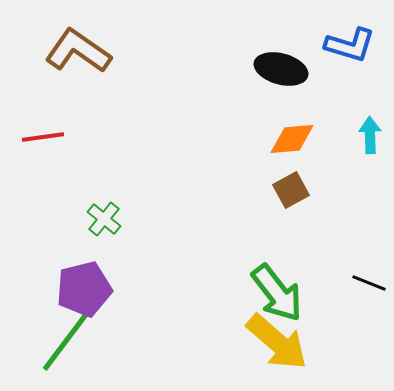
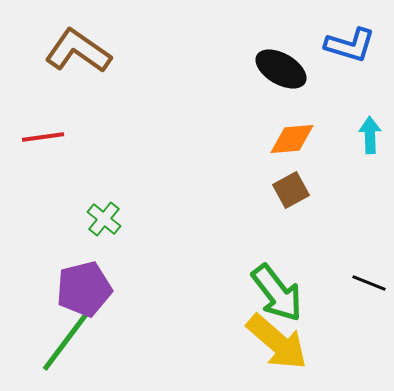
black ellipse: rotated 15 degrees clockwise
